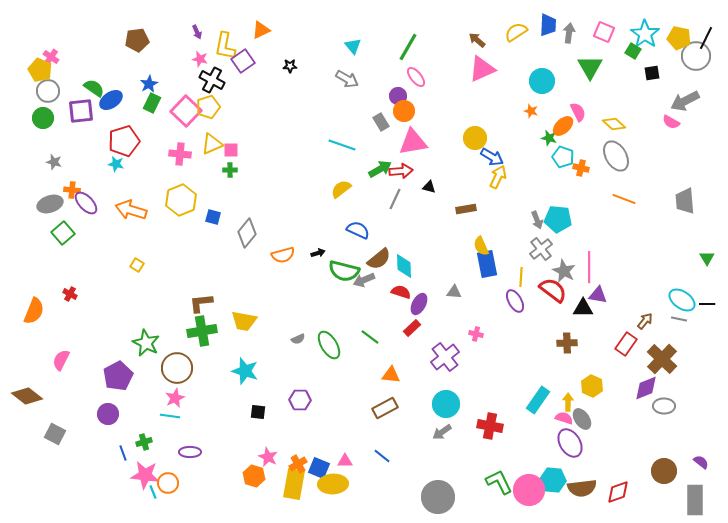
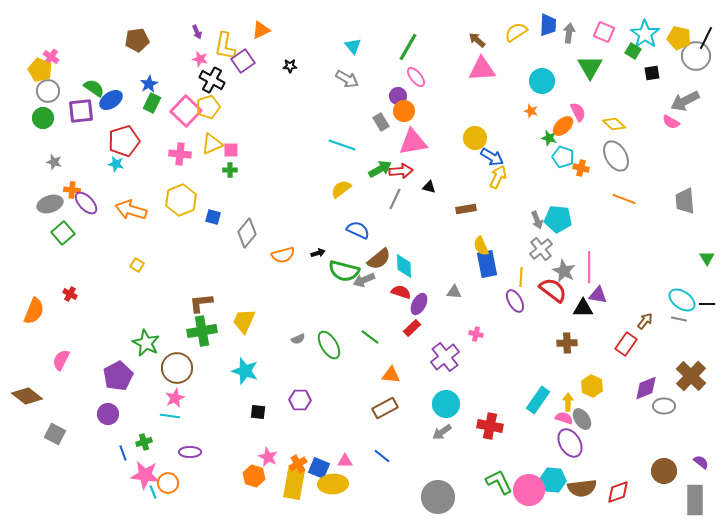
pink triangle at (482, 69): rotated 20 degrees clockwise
yellow trapezoid at (244, 321): rotated 104 degrees clockwise
brown cross at (662, 359): moved 29 px right, 17 px down
